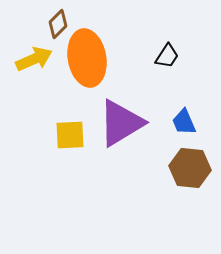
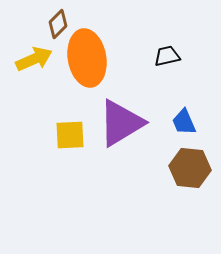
black trapezoid: rotated 136 degrees counterclockwise
